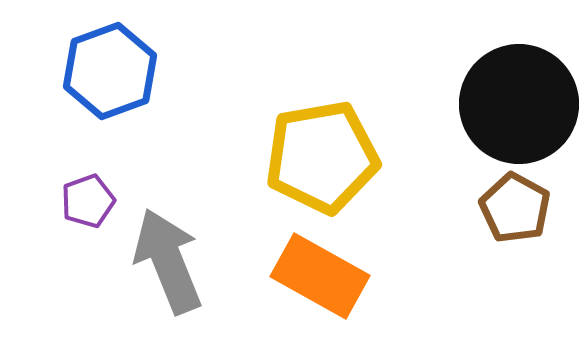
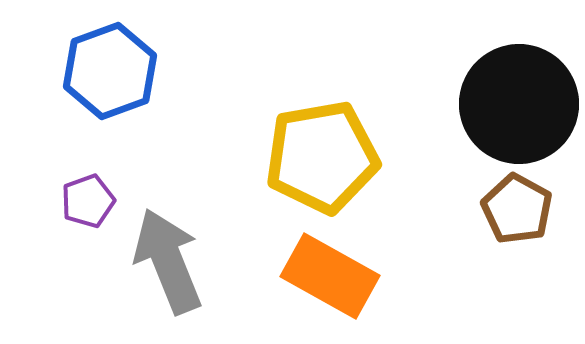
brown pentagon: moved 2 px right, 1 px down
orange rectangle: moved 10 px right
